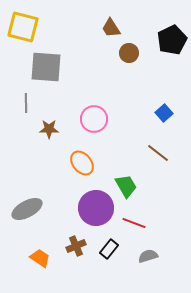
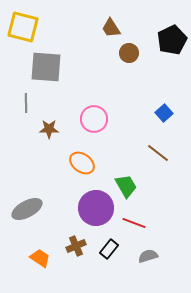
orange ellipse: rotated 15 degrees counterclockwise
